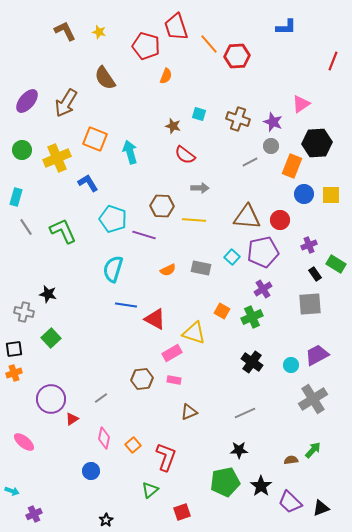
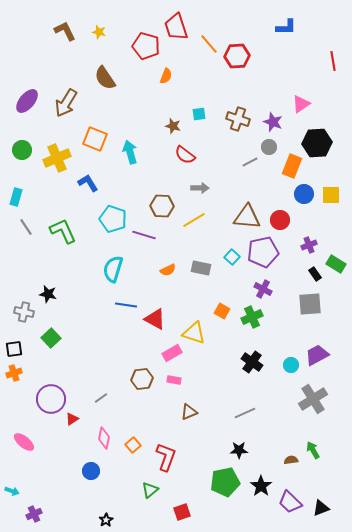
red line at (333, 61): rotated 30 degrees counterclockwise
cyan square at (199, 114): rotated 24 degrees counterclockwise
gray circle at (271, 146): moved 2 px left, 1 px down
yellow line at (194, 220): rotated 35 degrees counterclockwise
purple cross at (263, 289): rotated 30 degrees counterclockwise
green arrow at (313, 450): rotated 72 degrees counterclockwise
